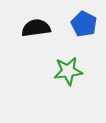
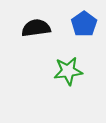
blue pentagon: rotated 10 degrees clockwise
